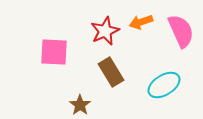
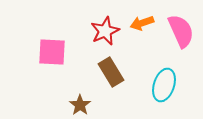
orange arrow: moved 1 px right, 1 px down
pink square: moved 2 px left
cyan ellipse: rotated 40 degrees counterclockwise
